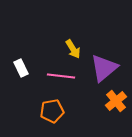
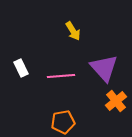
yellow arrow: moved 18 px up
purple triangle: rotated 32 degrees counterclockwise
pink line: rotated 12 degrees counterclockwise
orange pentagon: moved 11 px right, 11 px down
